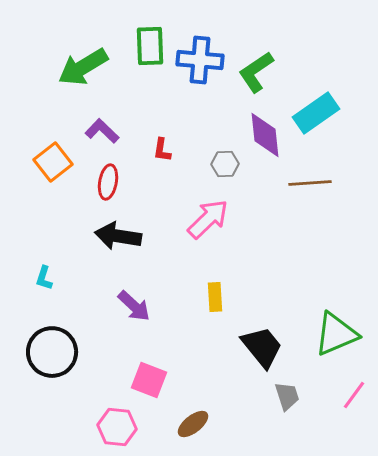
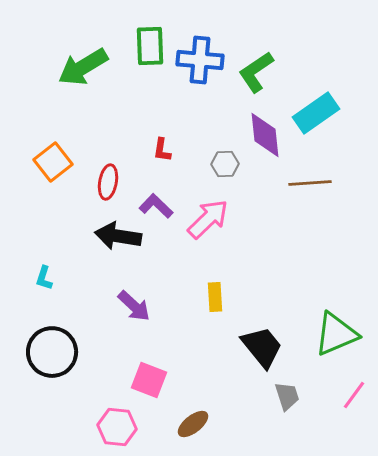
purple L-shape: moved 54 px right, 75 px down
